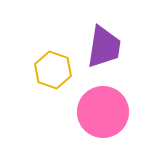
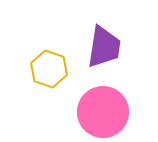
yellow hexagon: moved 4 px left, 1 px up
